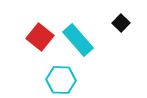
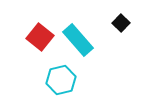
cyan hexagon: rotated 16 degrees counterclockwise
